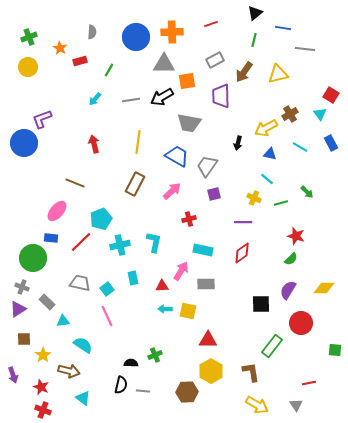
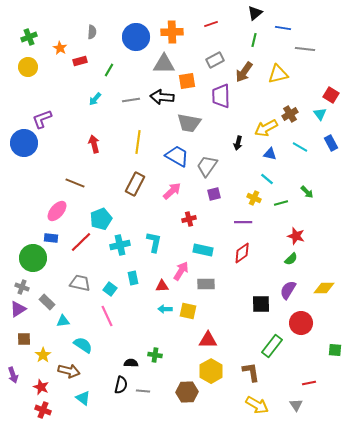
black arrow at (162, 97): rotated 35 degrees clockwise
cyan square at (107, 289): moved 3 px right; rotated 16 degrees counterclockwise
green cross at (155, 355): rotated 32 degrees clockwise
